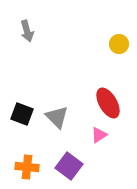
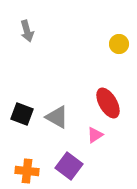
gray triangle: rotated 15 degrees counterclockwise
pink triangle: moved 4 px left
orange cross: moved 4 px down
